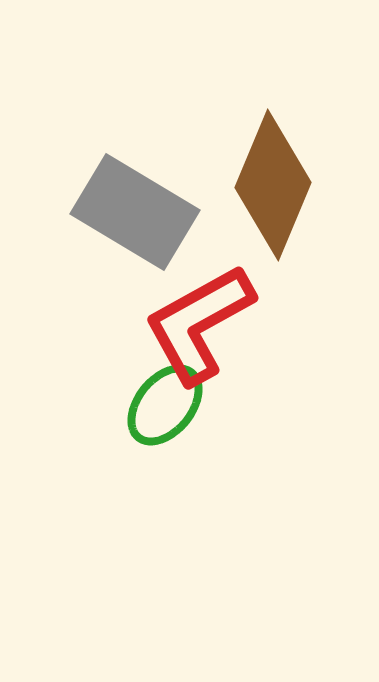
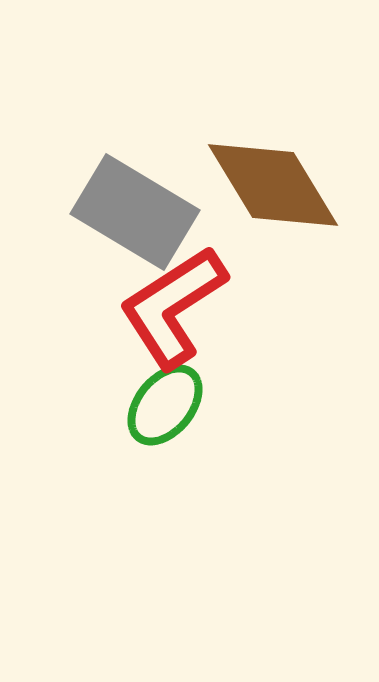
brown diamond: rotated 54 degrees counterclockwise
red L-shape: moved 26 px left, 17 px up; rotated 4 degrees counterclockwise
